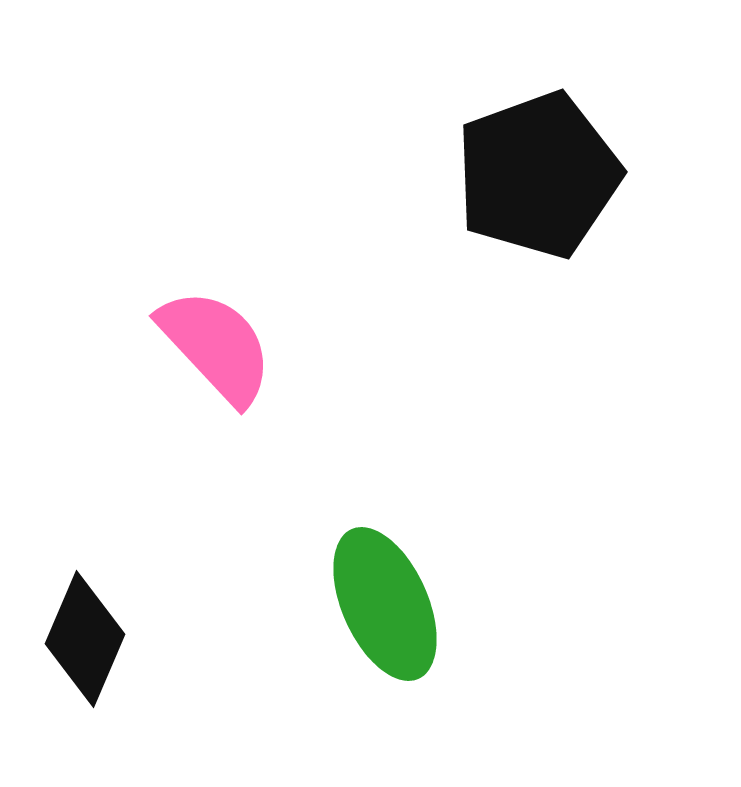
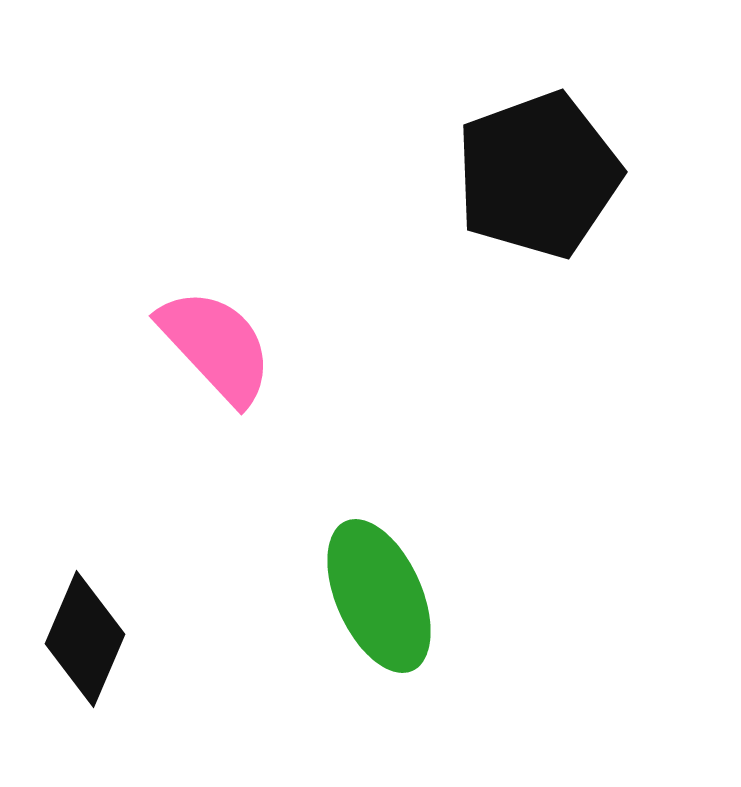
green ellipse: moved 6 px left, 8 px up
